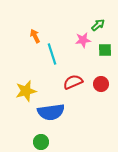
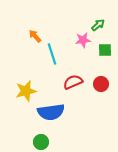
orange arrow: rotated 16 degrees counterclockwise
